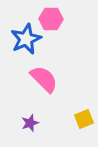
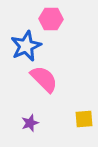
blue star: moved 7 px down
yellow square: rotated 18 degrees clockwise
